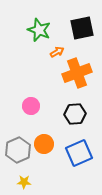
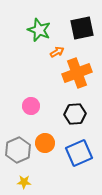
orange circle: moved 1 px right, 1 px up
